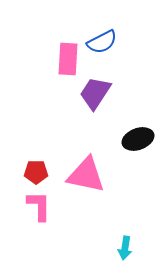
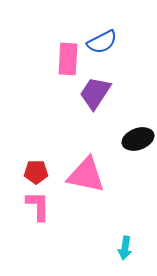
pink L-shape: moved 1 px left
